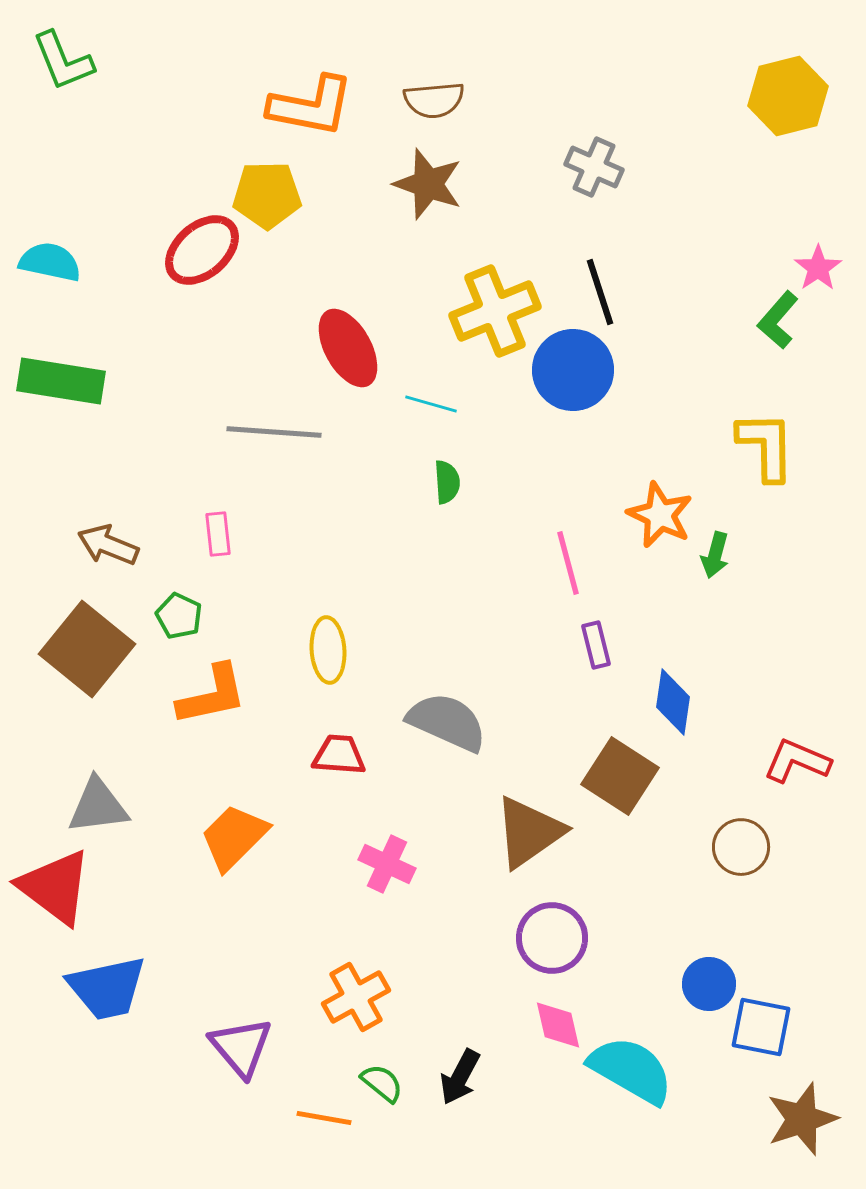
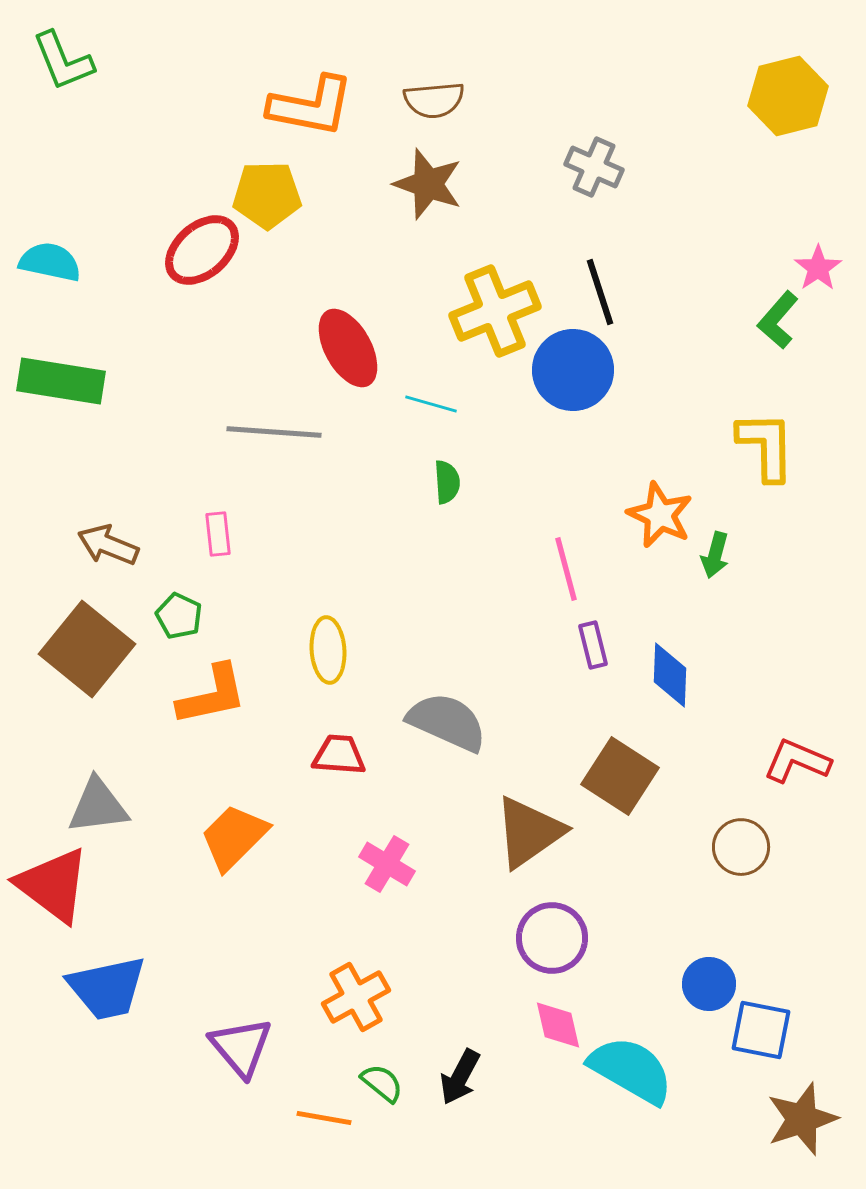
pink line at (568, 563): moved 2 px left, 6 px down
purple rectangle at (596, 645): moved 3 px left
blue diamond at (673, 702): moved 3 px left, 27 px up; rotated 6 degrees counterclockwise
pink cross at (387, 864): rotated 6 degrees clockwise
red triangle at (55, 887): moved 2 px left, 2 px up
blue square at (761, 1027): moved 3 px down
